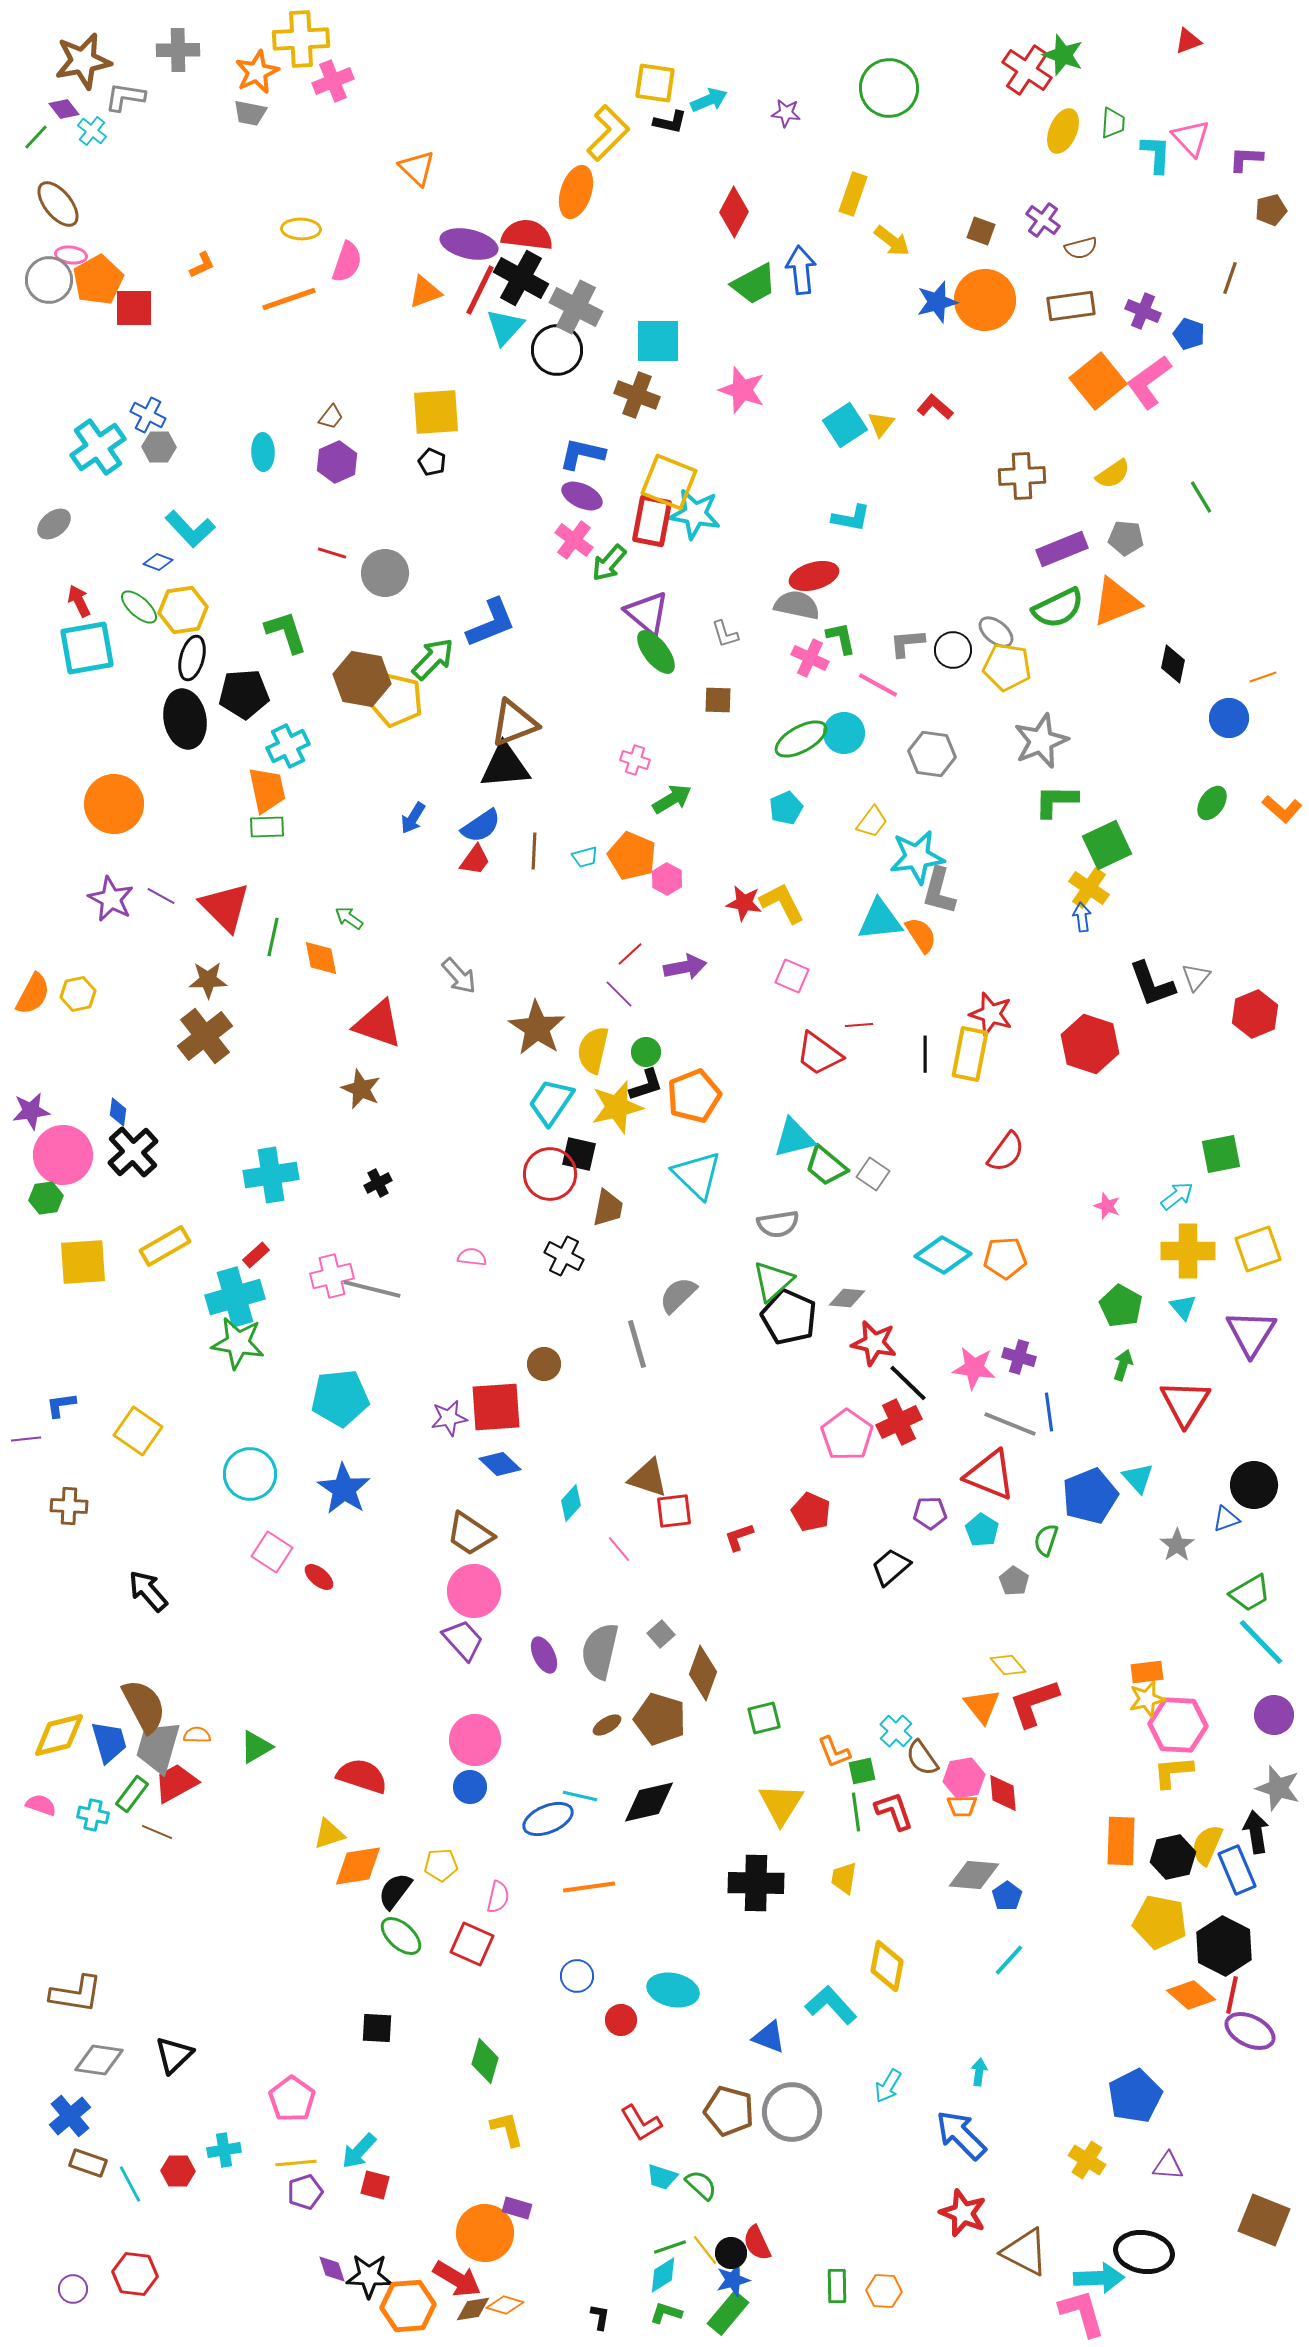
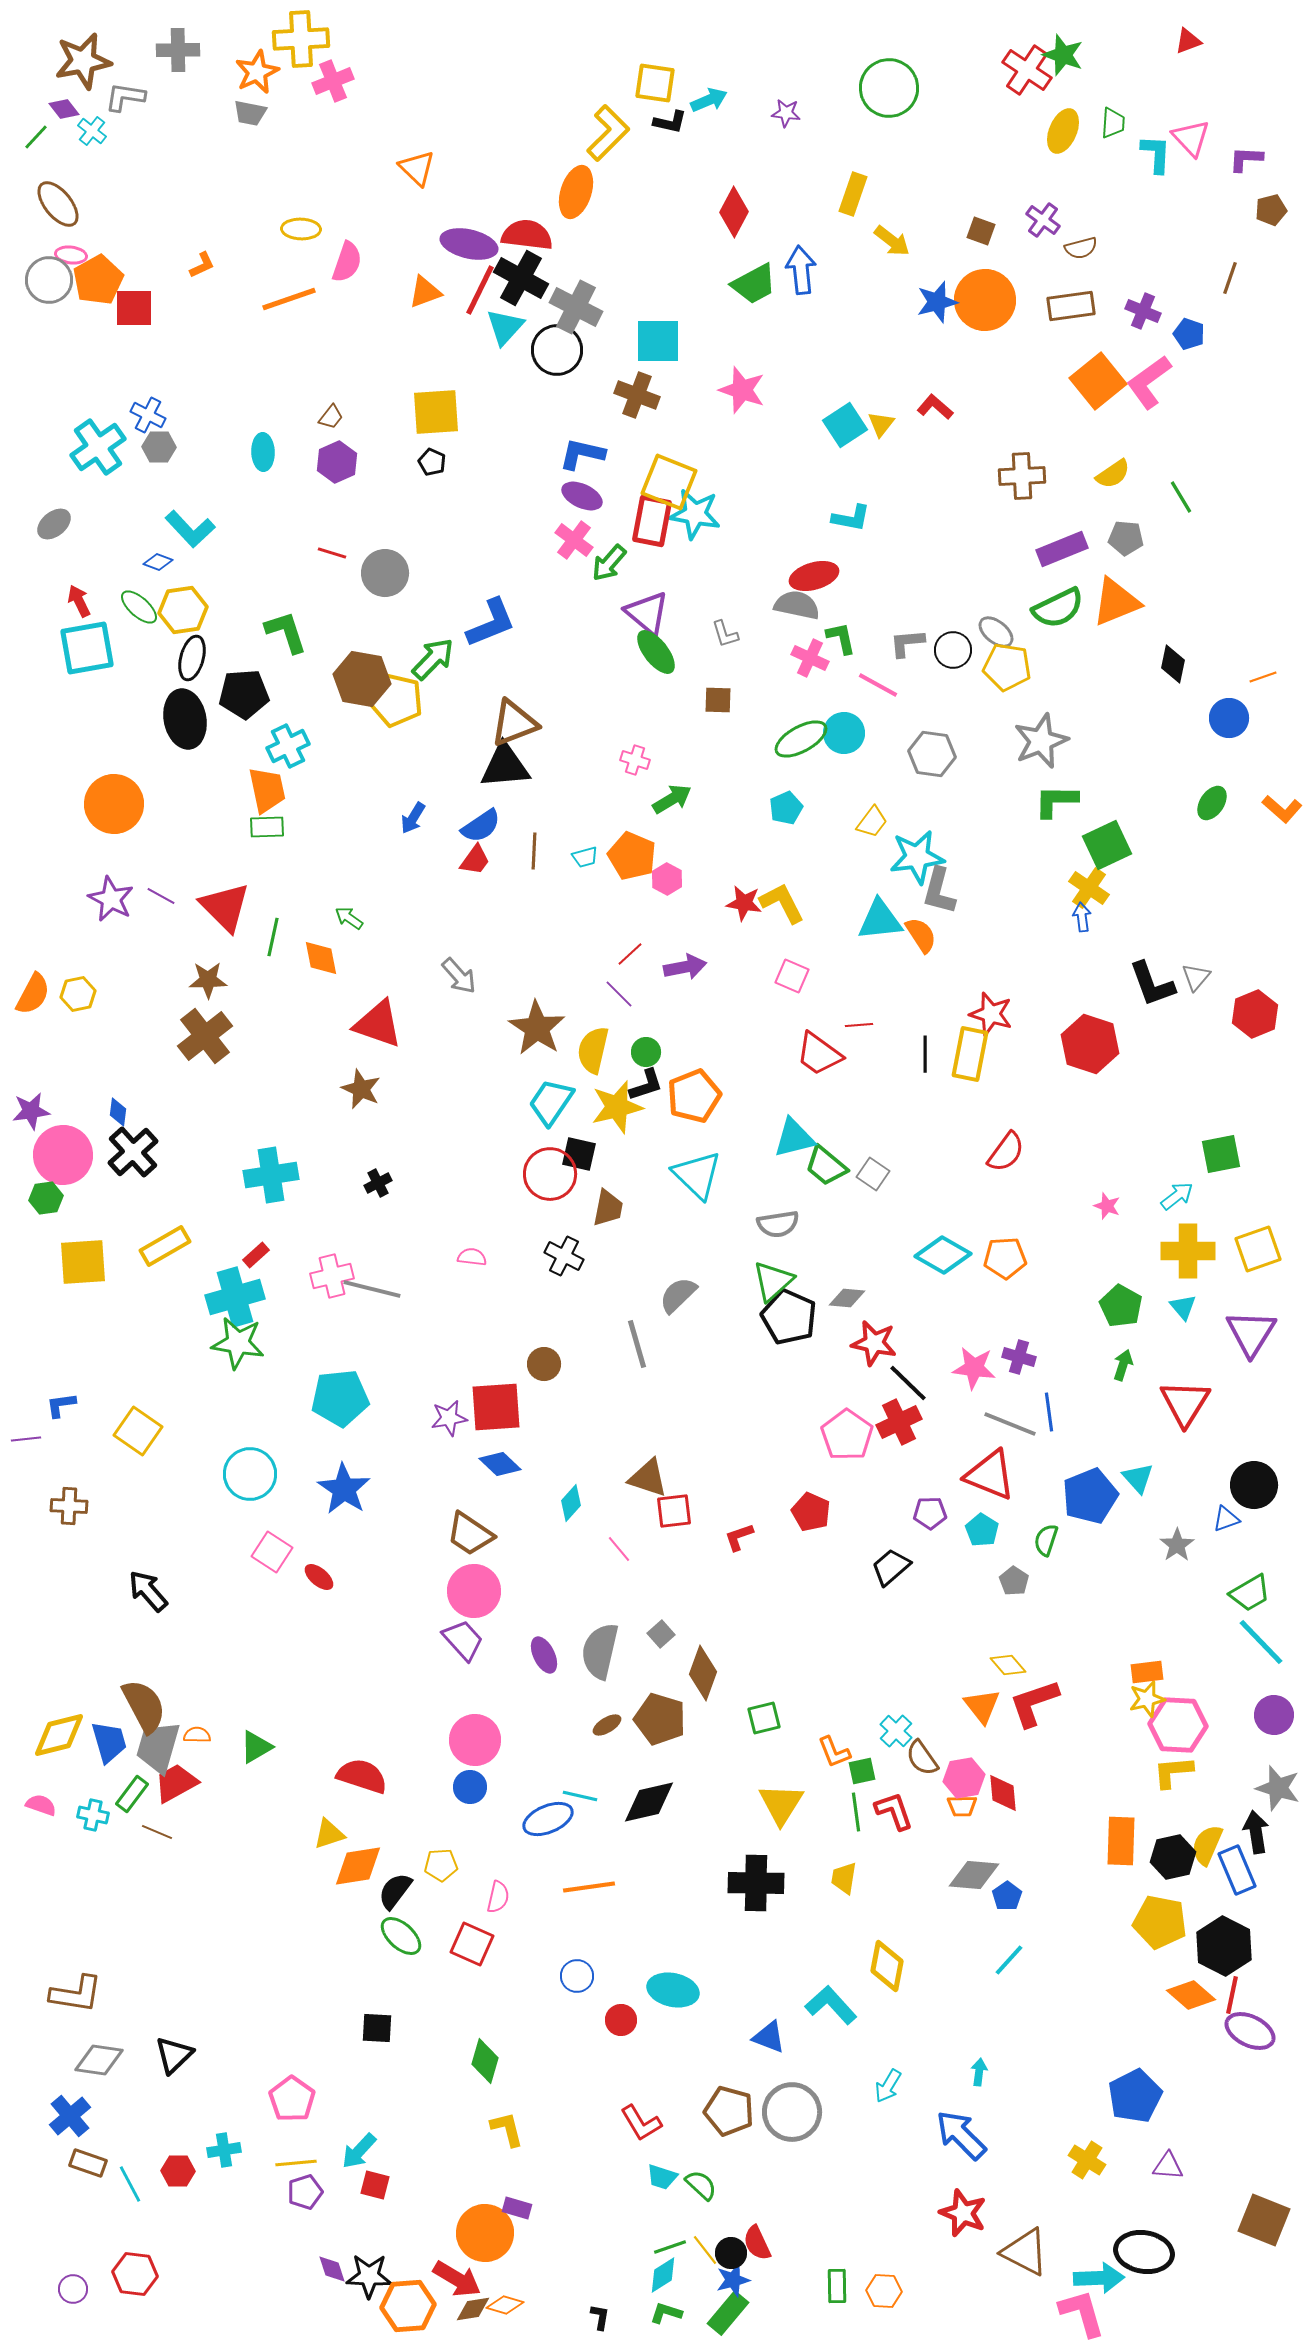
green line at (1201, 497): moved 20 px left
